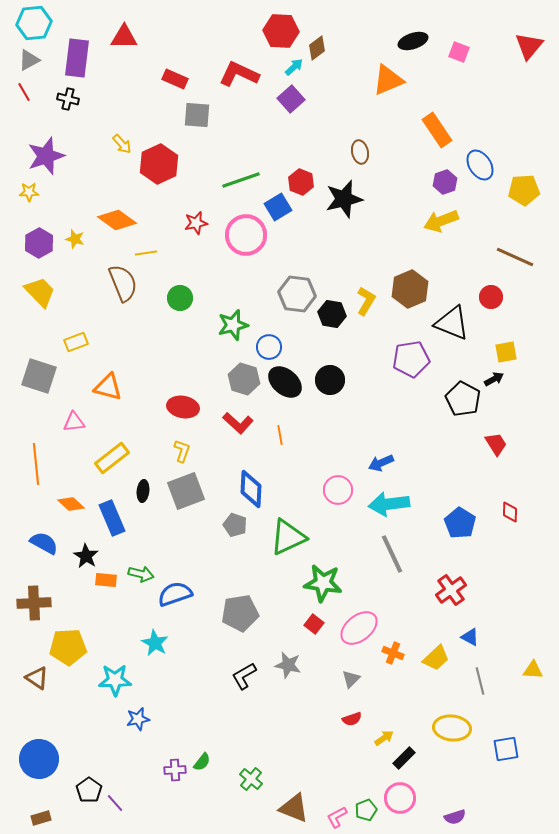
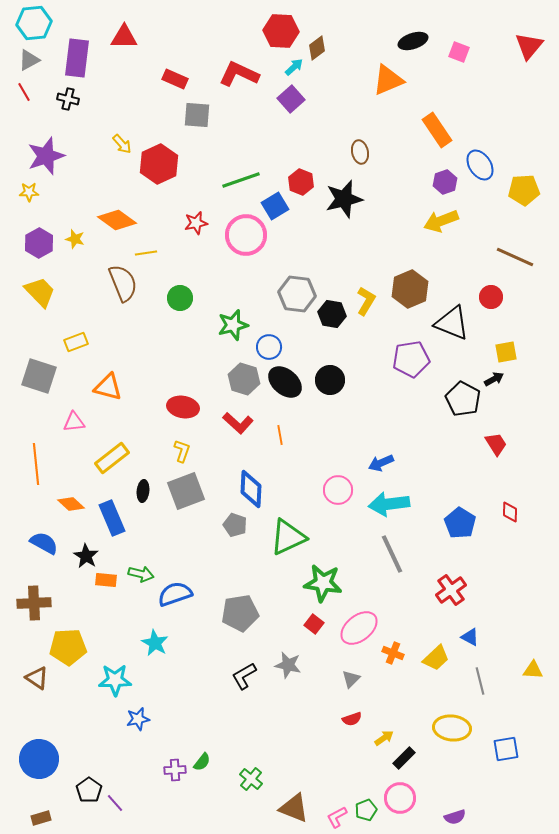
blue square at (278, 207): moved 3 px left, 1 px up
